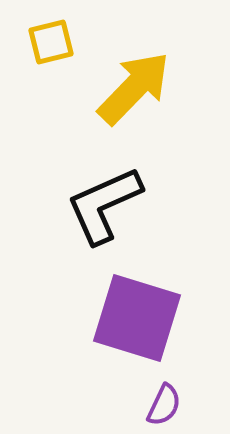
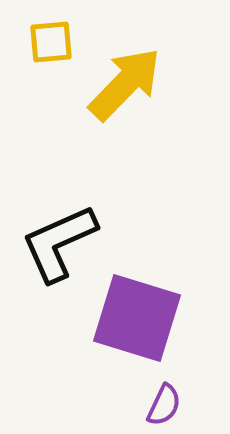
yellow square: rotated 9 degrees clockwise
yellow arrow: moved 9 px left, 4 px up
black L-shape: moved 45 px left, 38 px down
